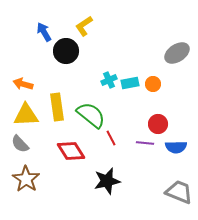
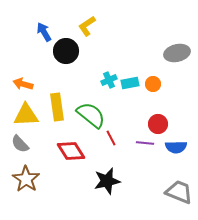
yellow L-shape: moved 3 px right
gray ellipse: rotated 20 degrees clockwise
